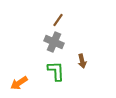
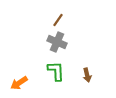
gray cross: moved 3 px right
brown arrow: moved 5 px right, 14 px down
